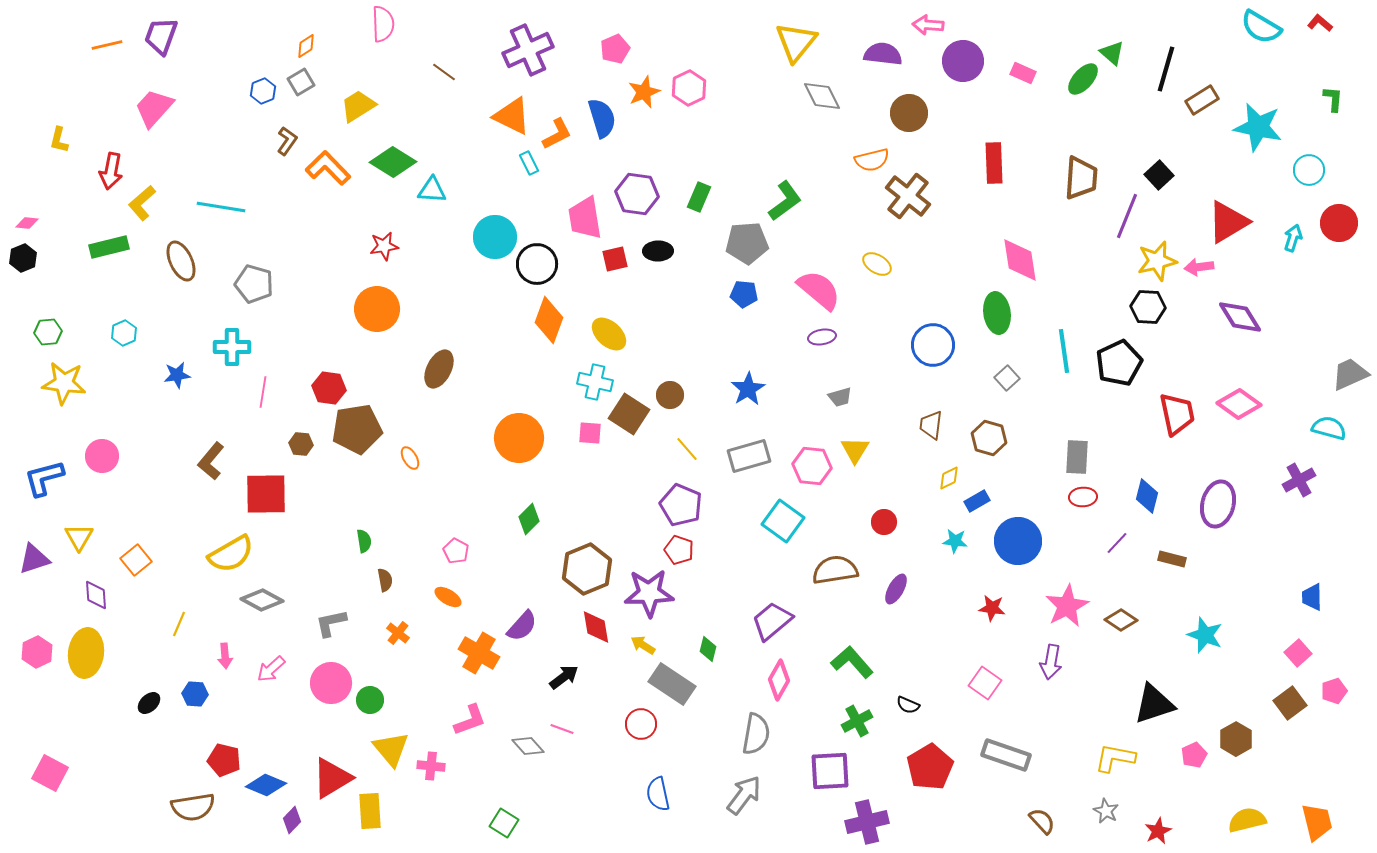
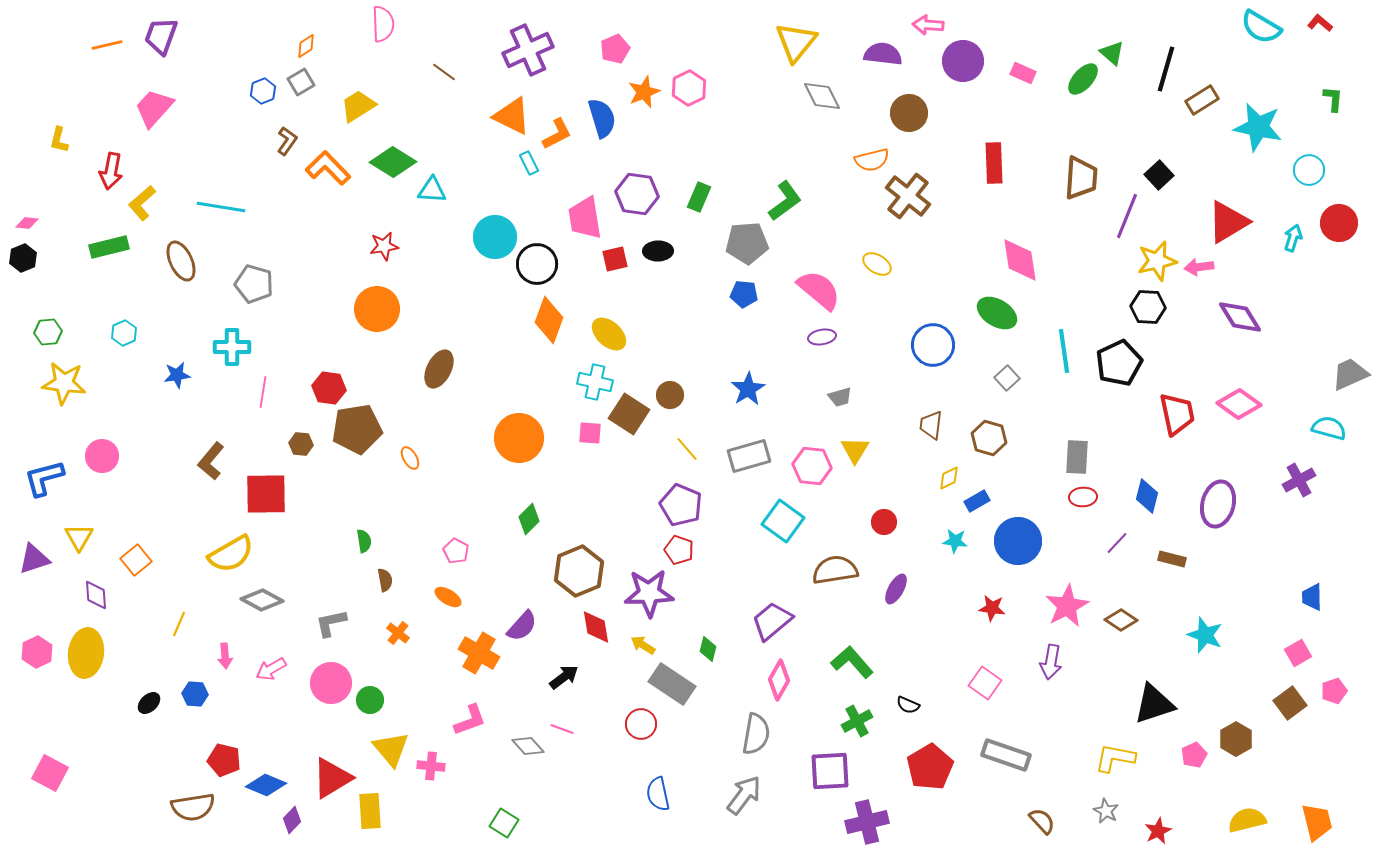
green ellipse at (997, 313): rotated 51 degrees counterclockwise
brown hexagon at (587, 569): moved 8 px left, 2 px down
pink square at (1298, 653): rotated 12 degrees clockwise
pink arrow at (271, 669): rotated 12 degrees clockwise
